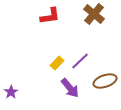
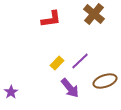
red L-shape: moved 1 px right, 3 px down
